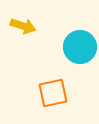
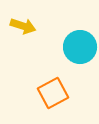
orange square: rotated 16 degrees counterclockwise
